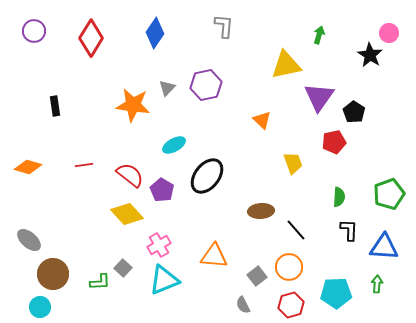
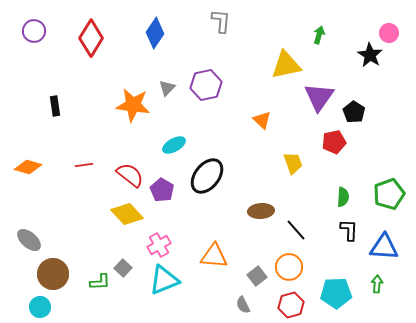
gray L-shape at (224, 26): moved 3 px left, 5 px up
green semicircle at (339, 197): moved 4 px right
